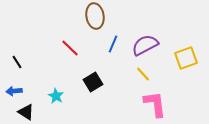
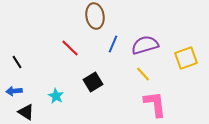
purple semicircle: rotated 12 degrees clockwise
